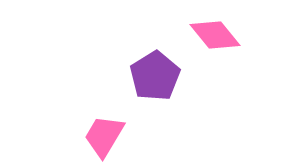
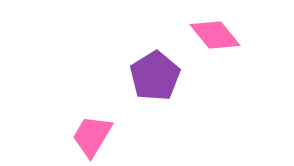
pink trapezoid: moved 12 px left
